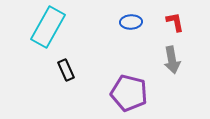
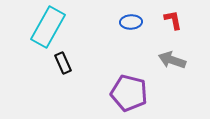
red L-shape: moved 2 px left, 2 px up
gray arrow: rotated 120 degrees clockwise
black rectangle: moved 3 px left, 7 px up
